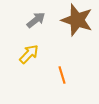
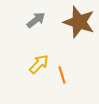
brown star: moved 2 px right, 2 px down
yellow arrow: moved 10 px right, 10 px down
